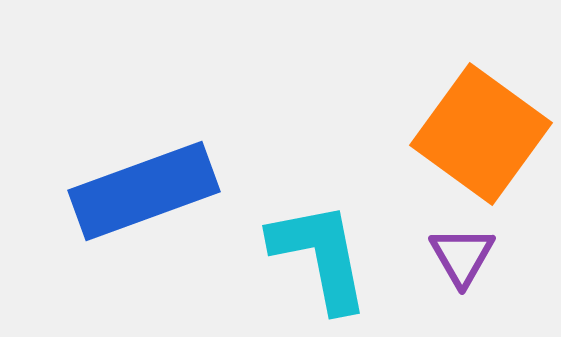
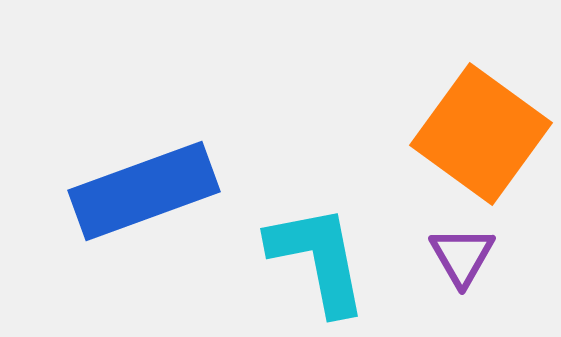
cyan L-shape: moved 2 px left, 3 px down
